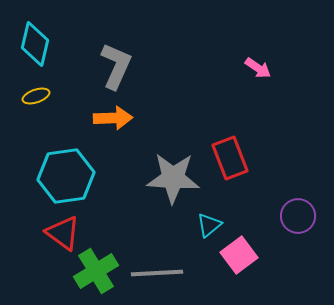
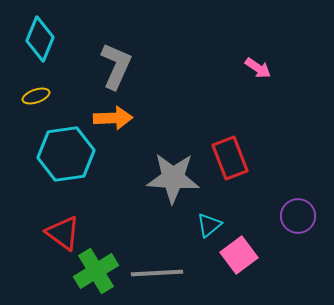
cyan diamond: moved 5 px right, 5 px up; rotated 9 degrees clockwise
cyan hexagon: moved 22 px up
